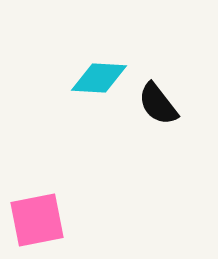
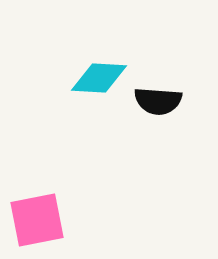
black semicircle: moved 3 px up; rotated 48 degrees counterclockwise
